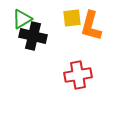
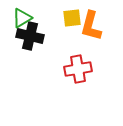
green triangle: moved 1 px up
black cross: moved 3 px left
red cross: moved 6 px up
